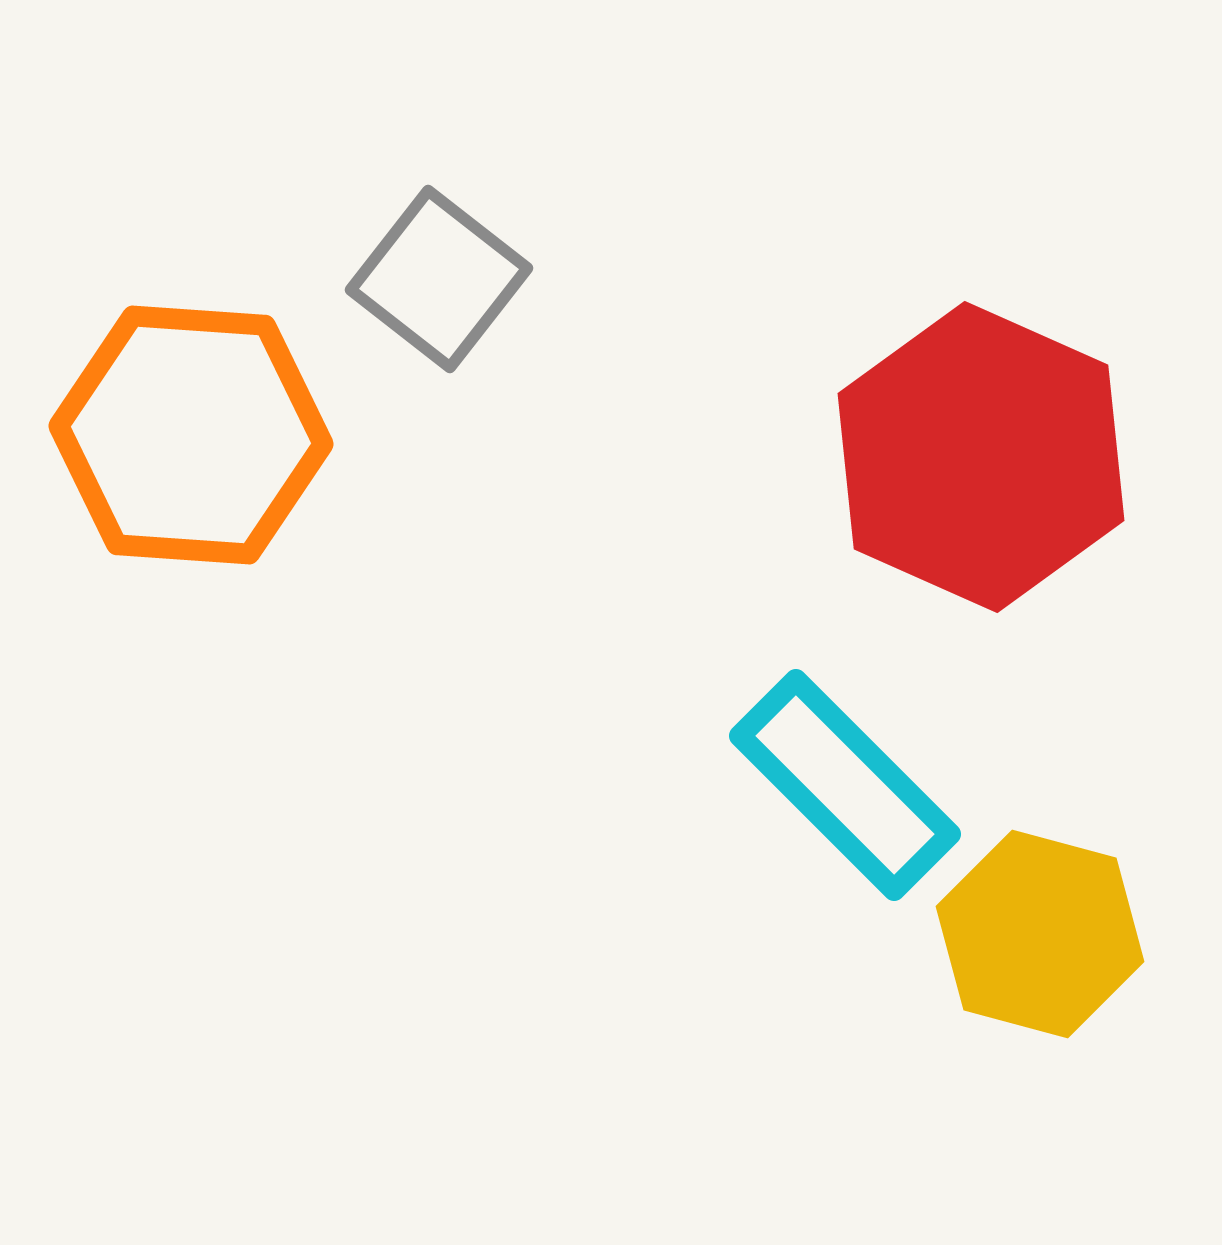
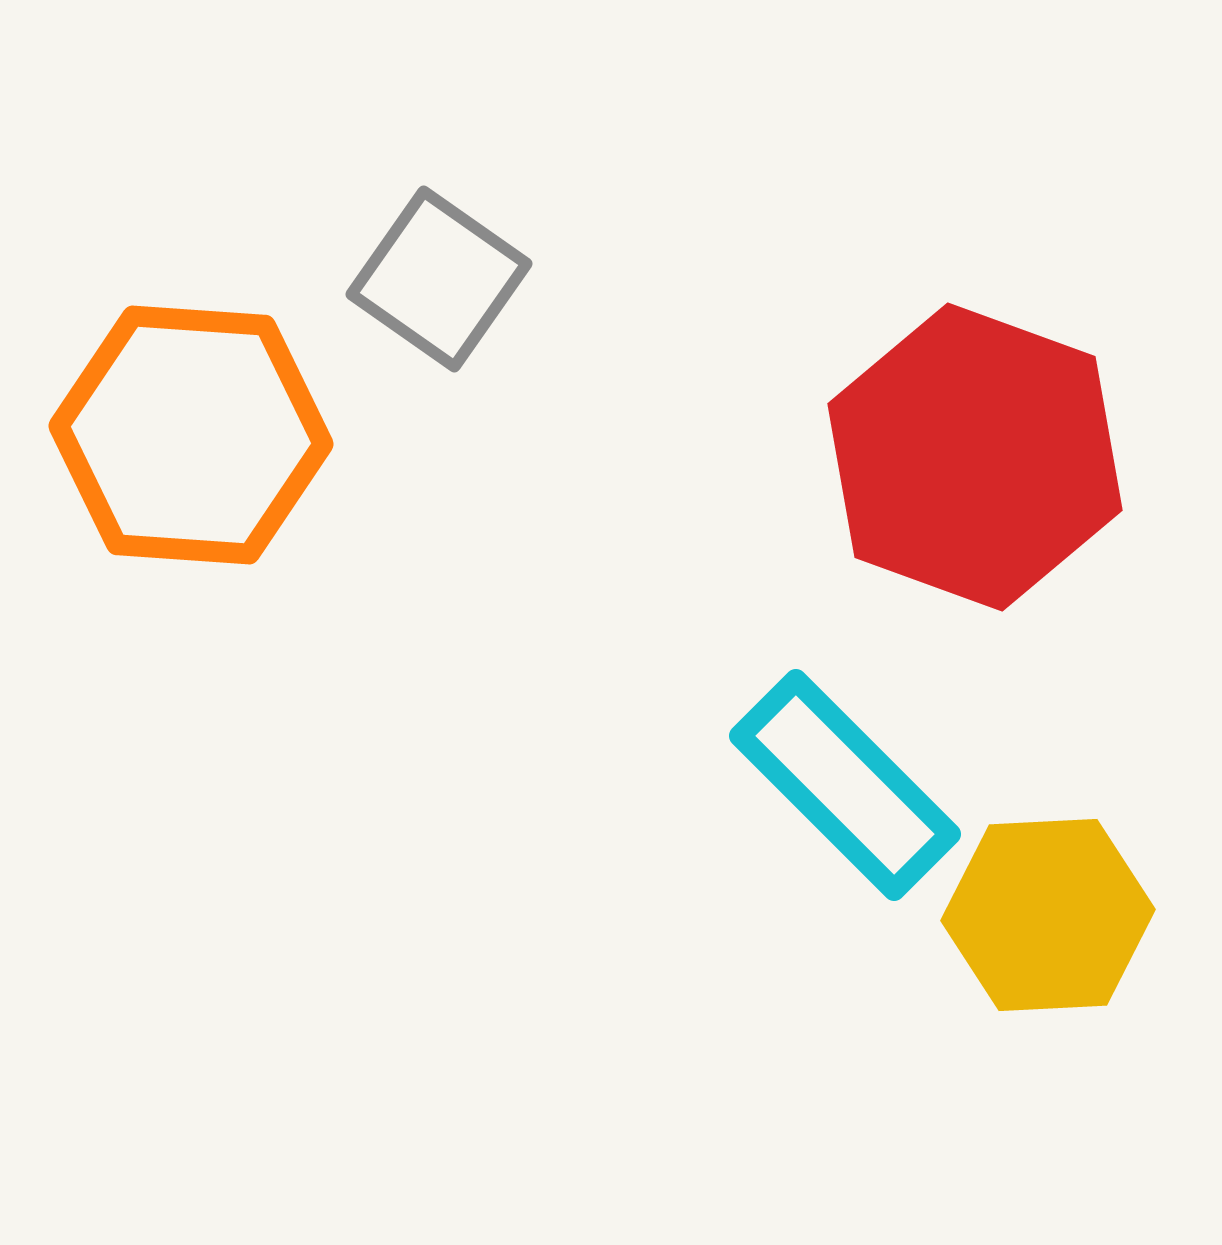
gray square: rotated 3 degrees counterclockwise
red hexagon: moved 6 px left; rotated 4 degrees counterclockwise
yellow hexagon: moved 8 px right, 19 px up; rotated 18 degrees counterclockwise
